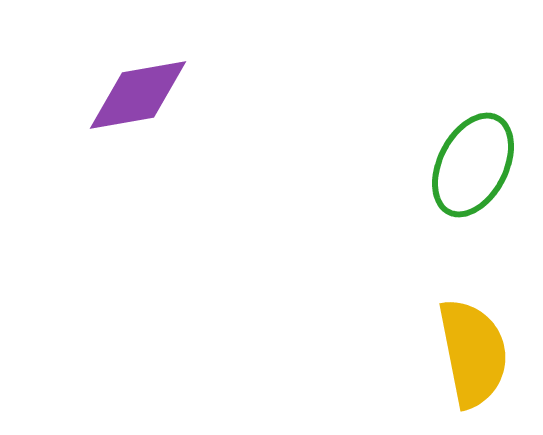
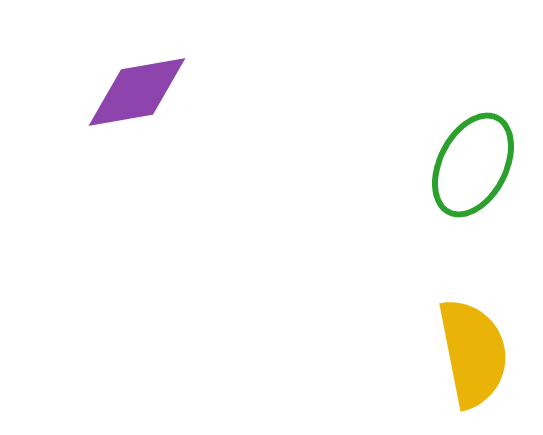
purple diamond: moved 1 px left, 3 px up
